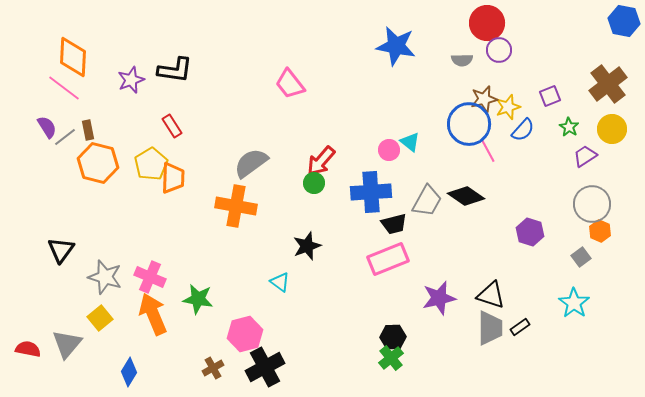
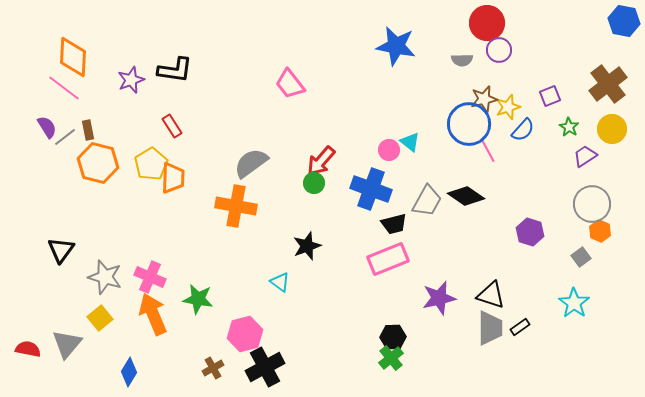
blue cross at (371, 192): moved 3 px up; rotated 24 degrees clockwise
